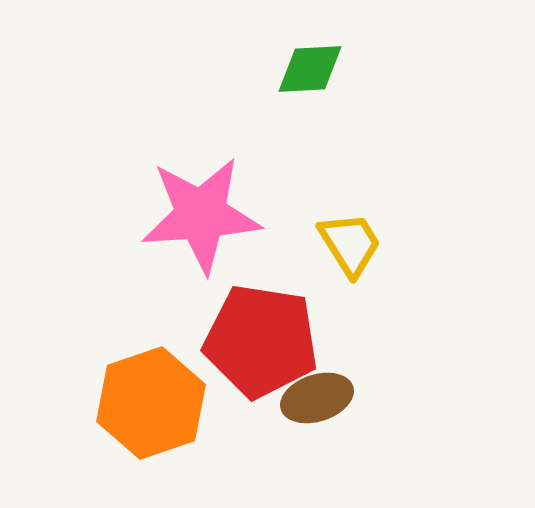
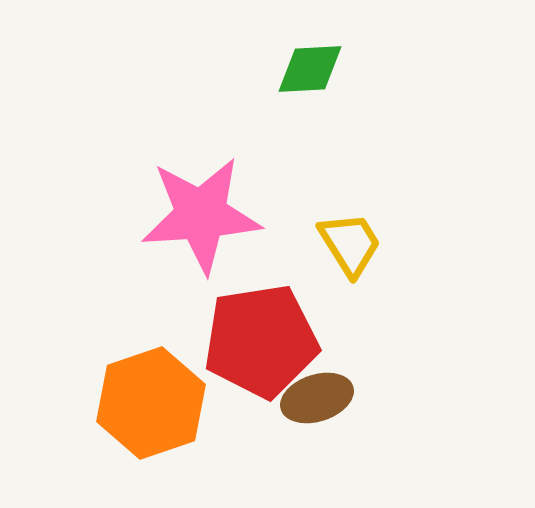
red pentagon: rotated 18 degrees counterclockwise
